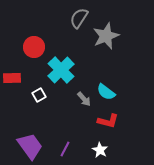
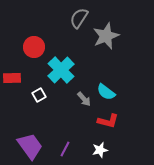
white star: rotated 28 degrees clockwise
